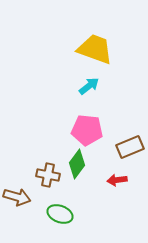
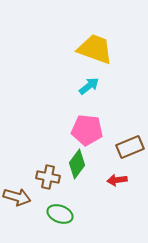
brown cross: moved 2 px down
